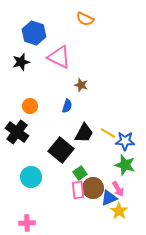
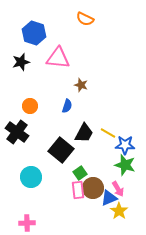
pink triangle: moved 1 px left, 1 px down; rotated 20 degrees counterclockwise
blue star: moved 4 px down
